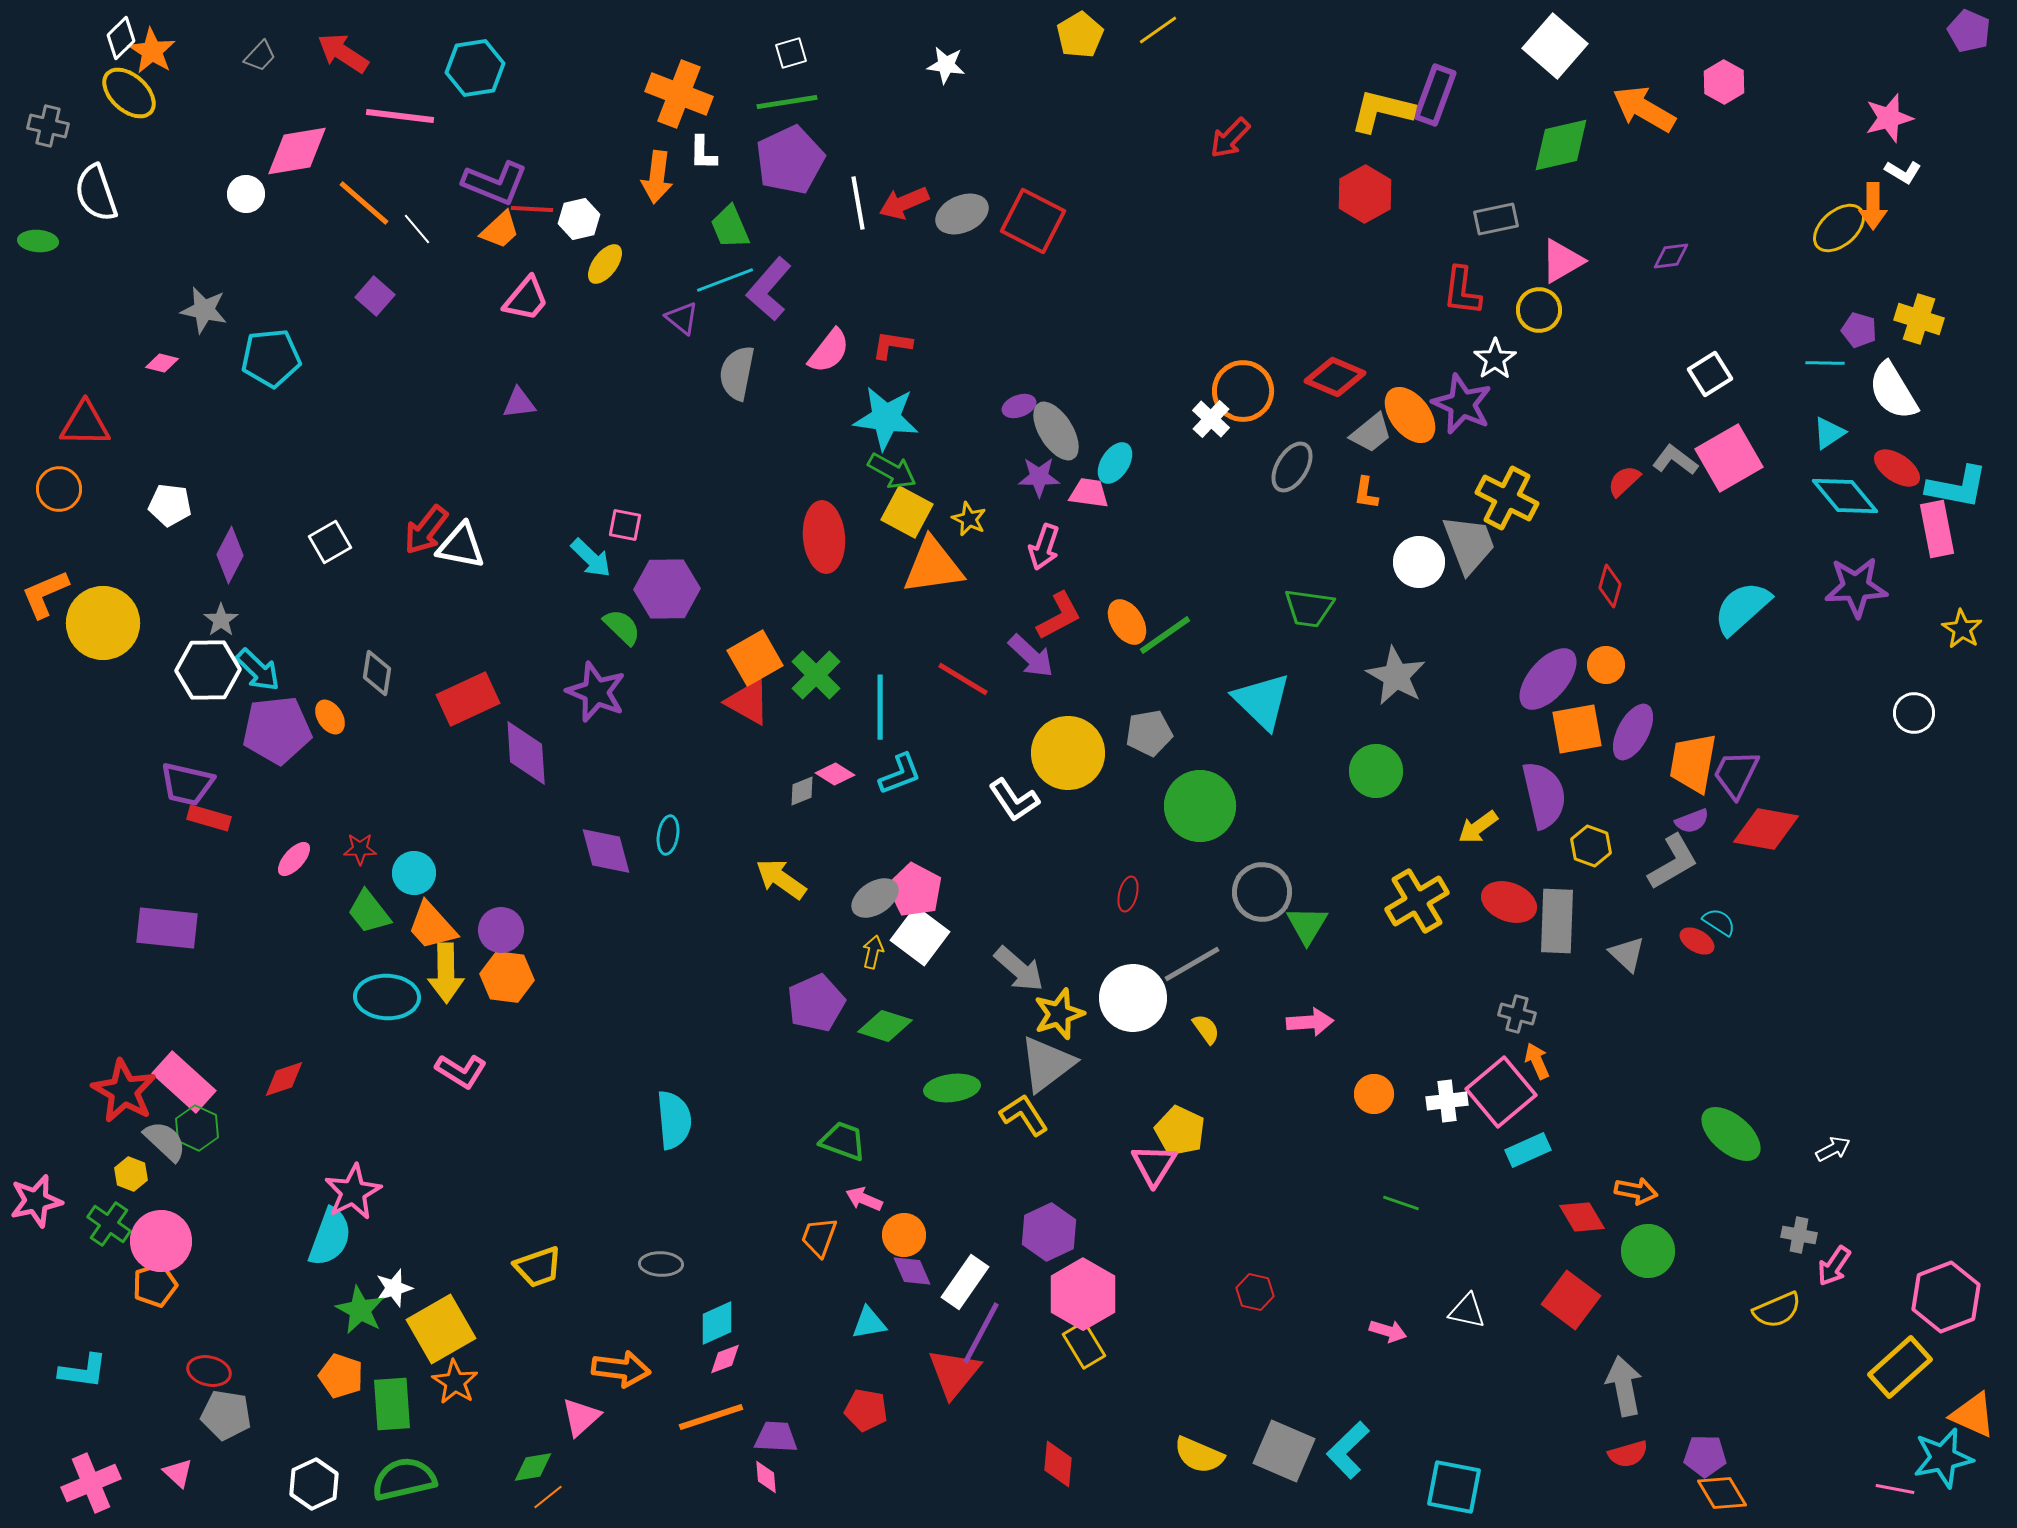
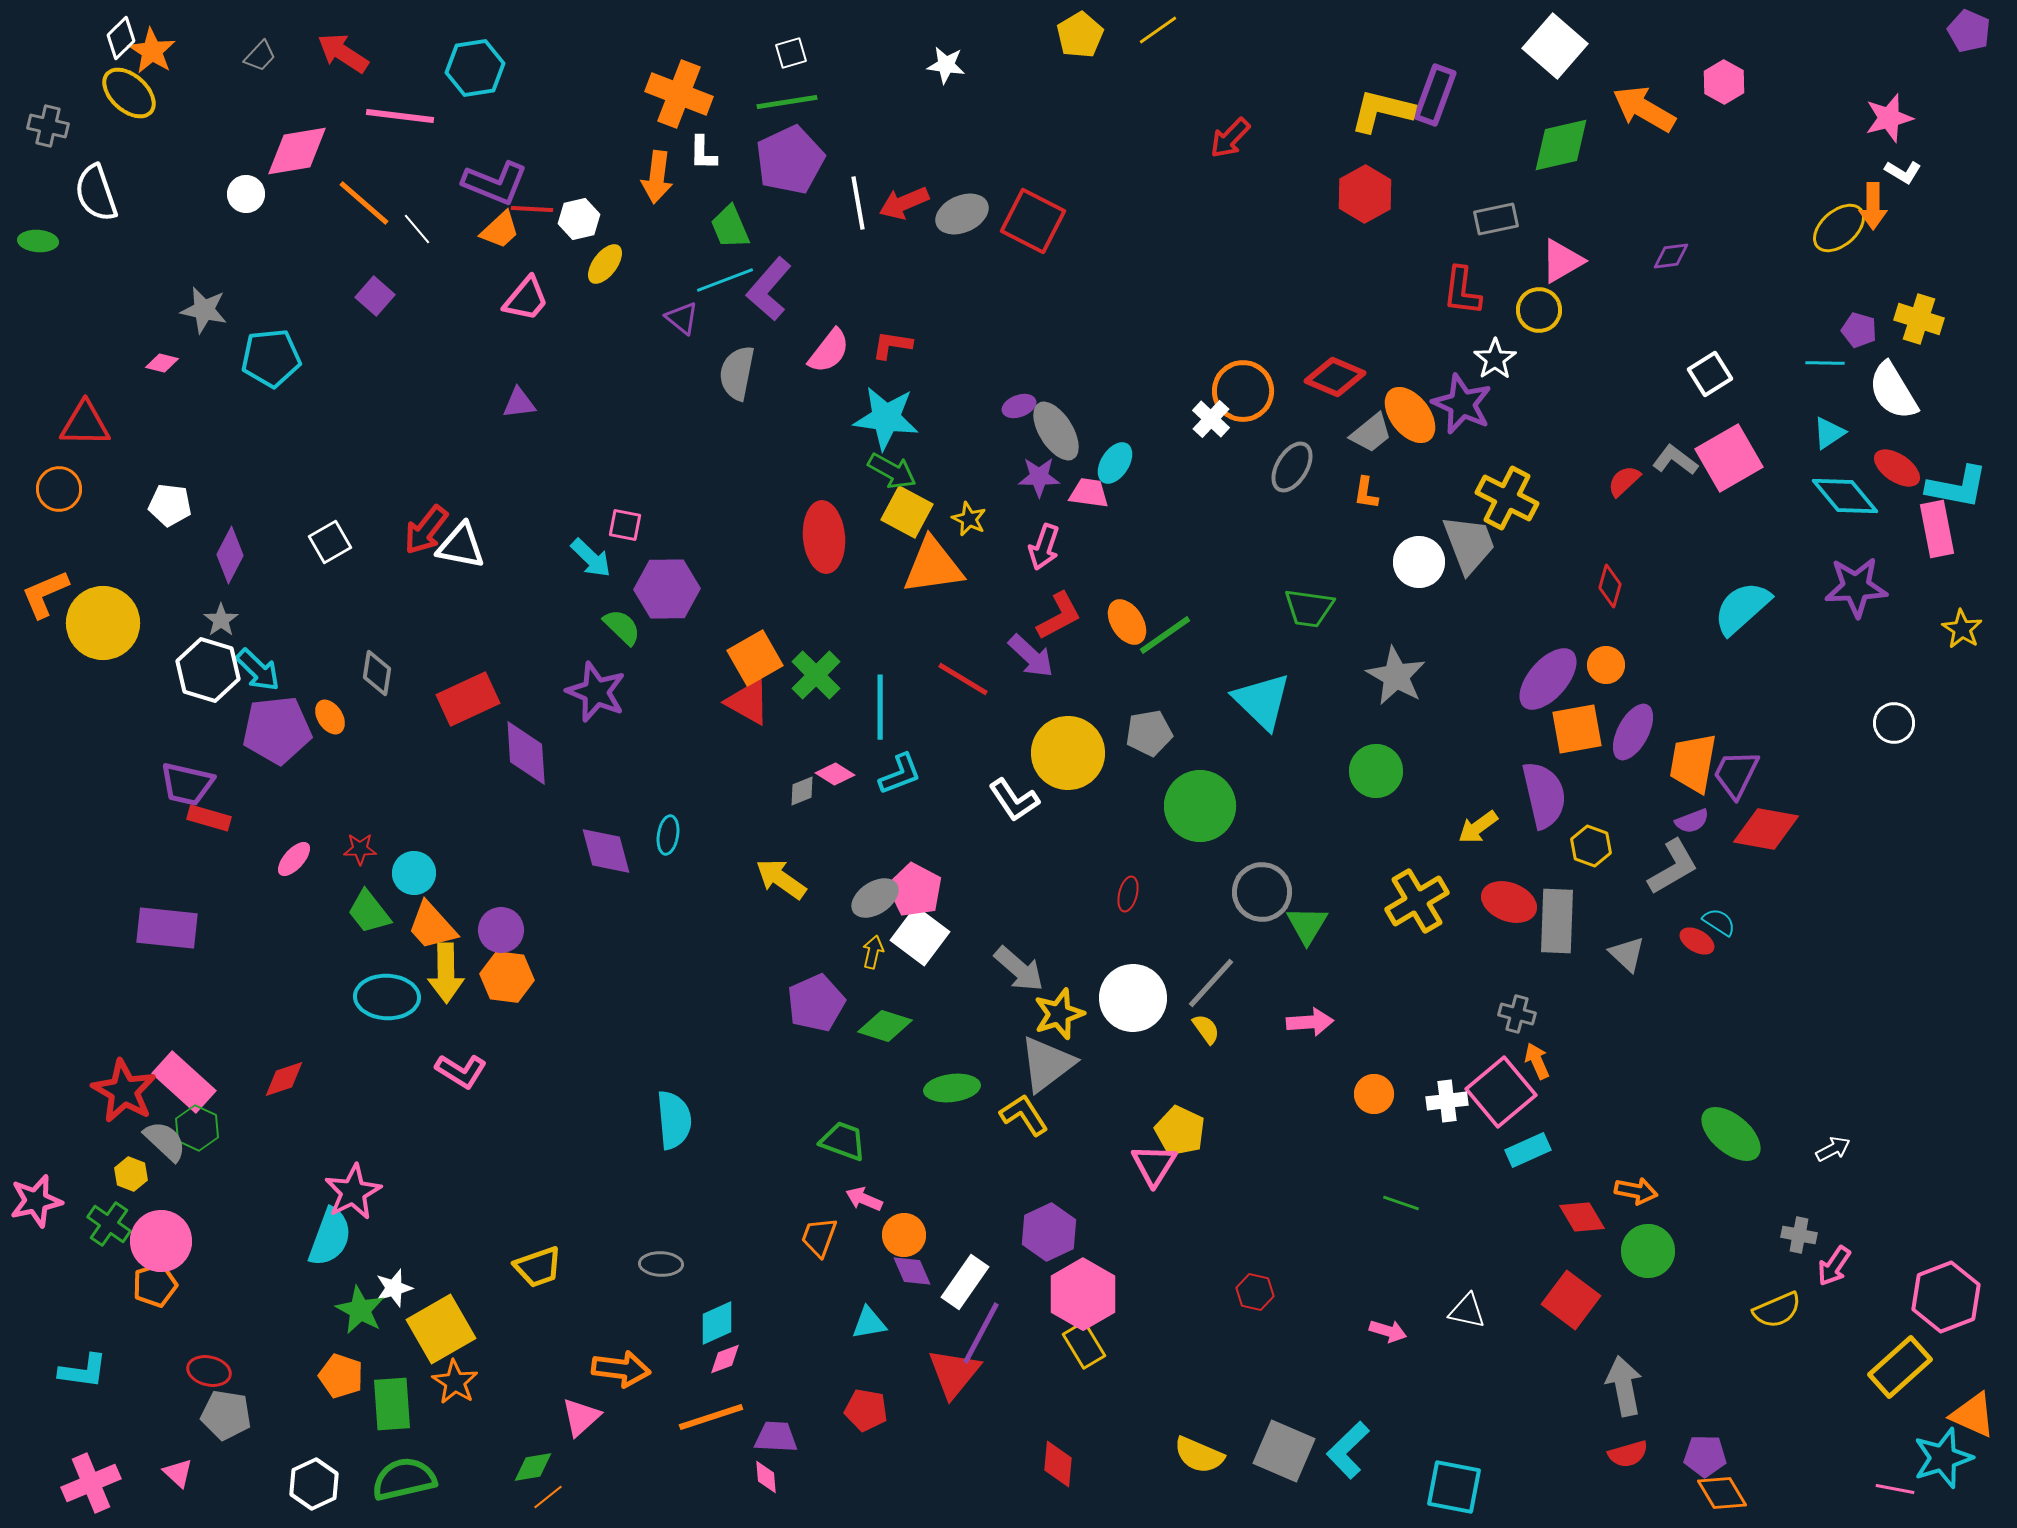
white hexagon at (208, 670): rotated 18 degrees clockwise
white circle at (1914, 713): moved 20 px left, 10 px down
gray L-shape at (1673, 862): moved 5 px down
gray line at (1192, 964): moved 19 px right, 19 px down; rotated 18 degrees counterclockwise
cyan star at (1943, 1458): rotated 6 degrees counterclockwise
